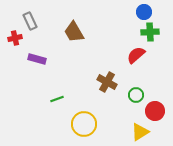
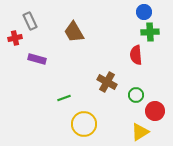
red semicircle: rotated 54 degrees counterclockwise
green line: moved 7 px right, 1 px up
